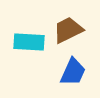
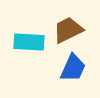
blue trapezoid: moved 4 px up
